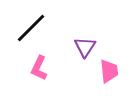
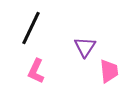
black line: rotated 20 degrees counterclockwise
pink L-shape: moved 3 px left, 3 px down
